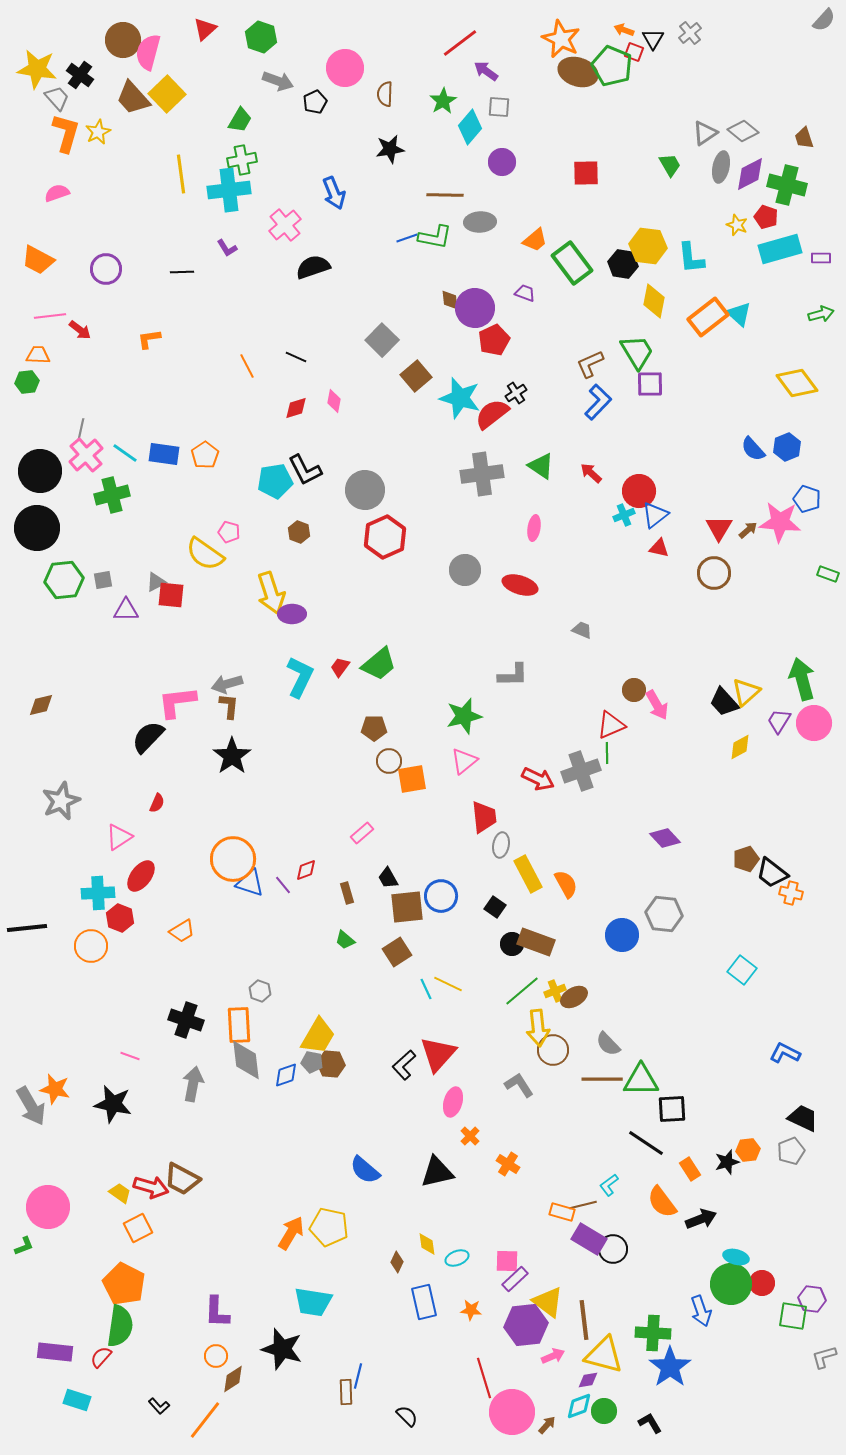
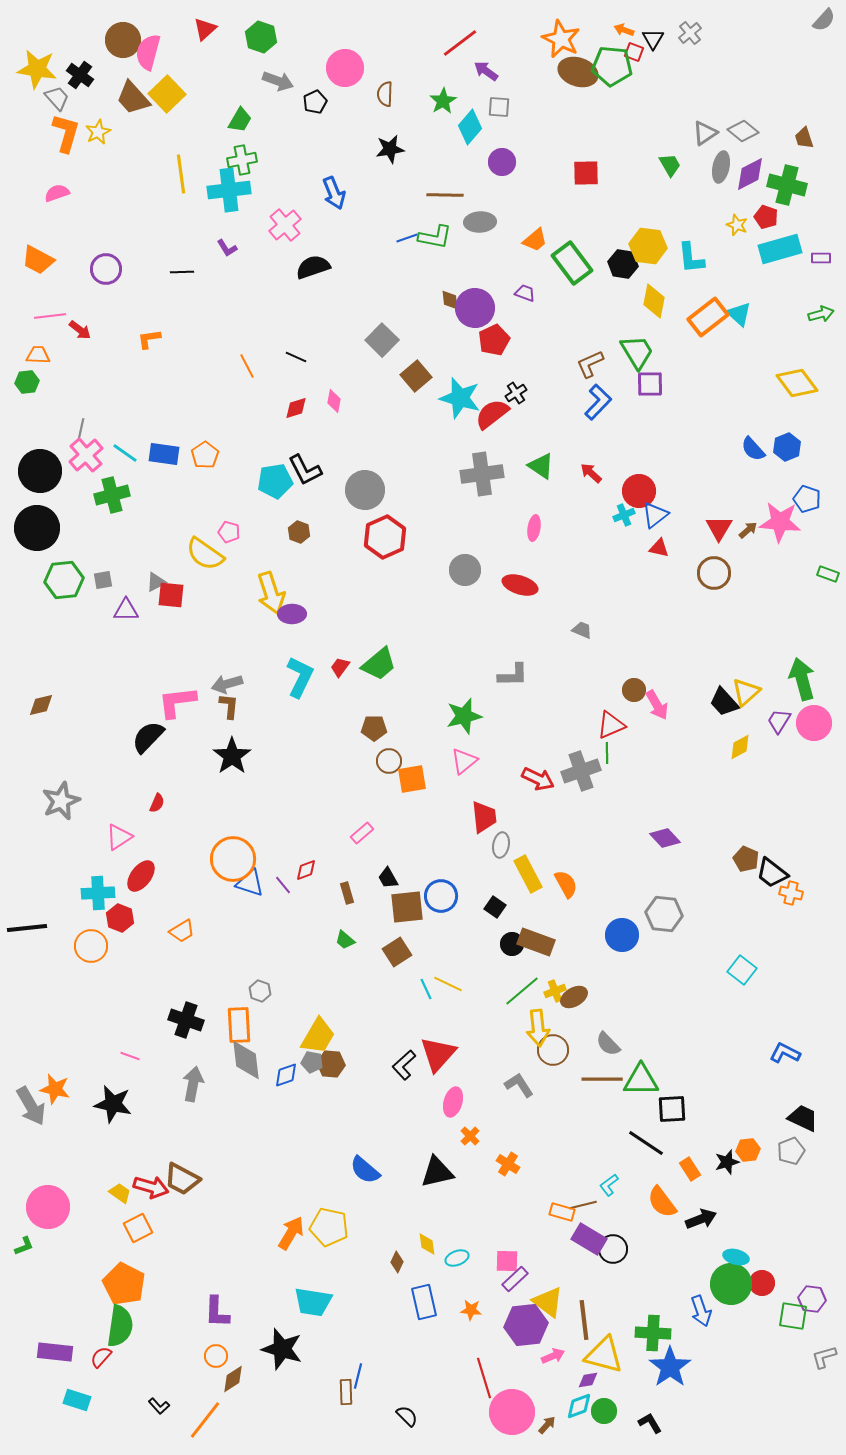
green pentagon at (612, 66): rotated 18 degrees counterclockwise
brown pentagon at (746, 859): rotated 30 degrees counterclockwise
